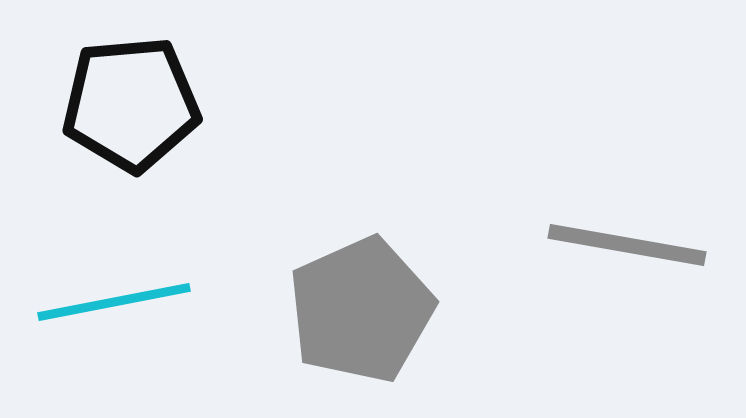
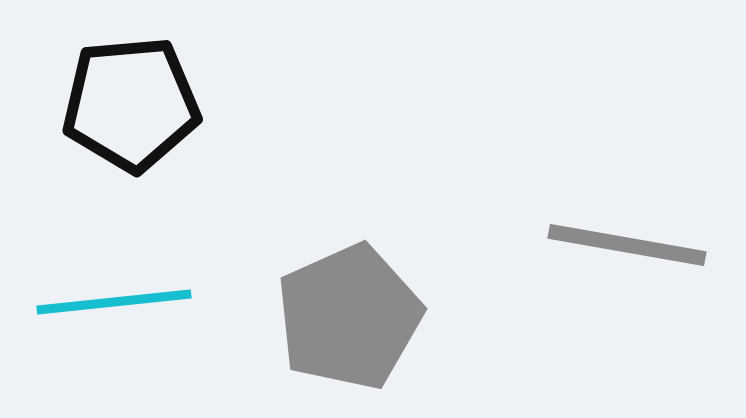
cyan line: rotated 5 degrees clockwise
gray pentagon: moved 12 px left, 7 px down
